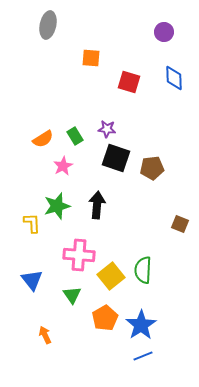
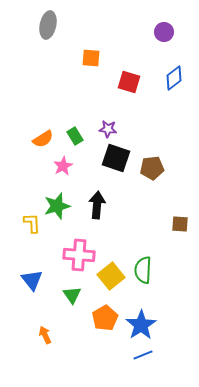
blue diamond: rotated 55 degrees clockwise
purple star: moved 1 px right
brown square: rotated 18 degrees counterclockwise
blue line: moved 1 px up
